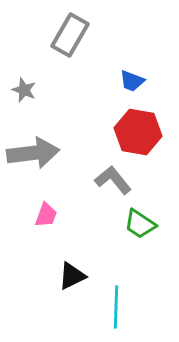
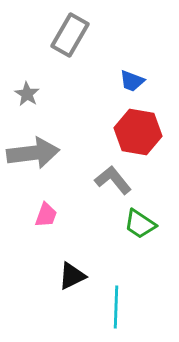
gray star: moved 3 px right, 4 px down; rotated 10 degrees clockwise
